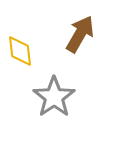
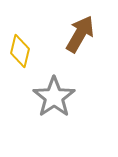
yellow diamond: rotated 20 degrees clockwise
